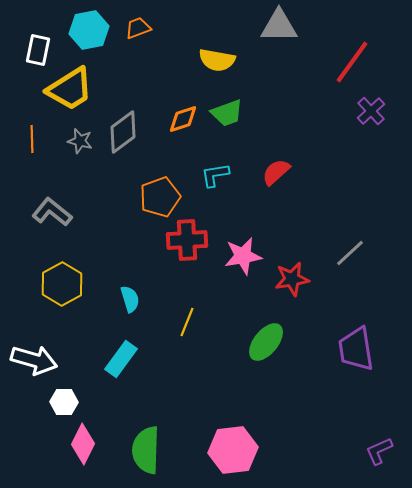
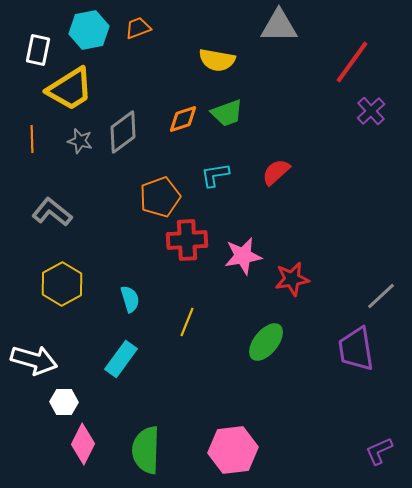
gray line: moved 31 px right, 43 px down
